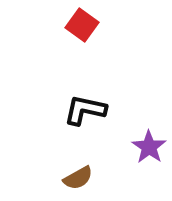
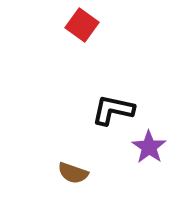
black L-shape: moved 28 px right
brown semicircle: moved 5 px left, 5 px up; rotated 48 degrees clockwise
